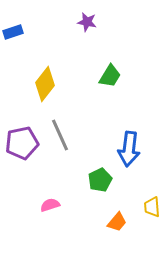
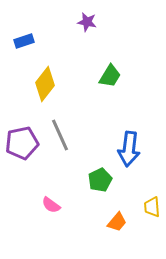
blue rectangle: moved 11 px right, 9 px down
pink semicircle: moved 1 px right; rotated 126 degrees counterclockwise
